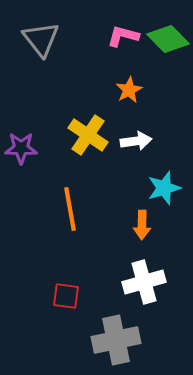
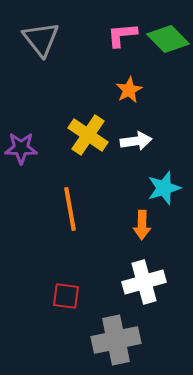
pink L-shape: moved 1 px left, 1 px up; rotated 20 degrees counterclockwise
